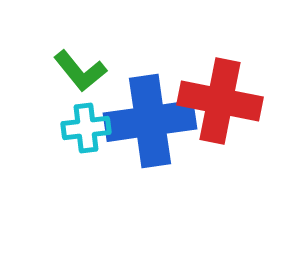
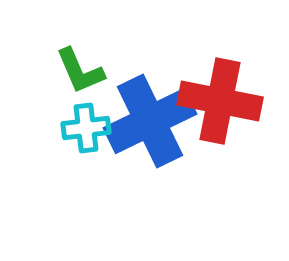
green L-shape: rotated 16 degrees clockwise
blue cross: rotated 18 degrees counterclockwise
